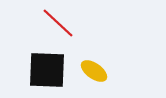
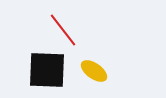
red line: moved 5 px right, 7 px down; rotated 9 degrees clockwise
